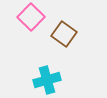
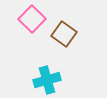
pink square: moved 1 px right, 2 px down
